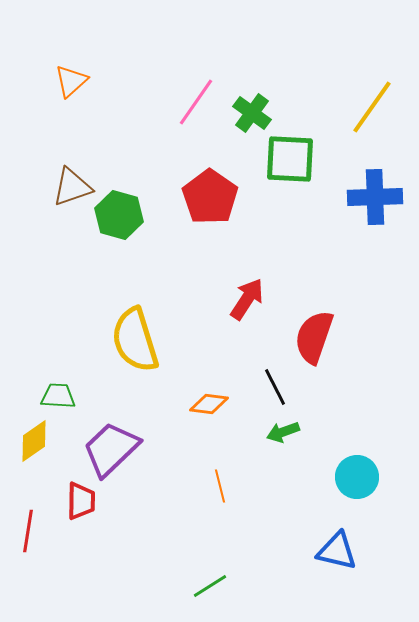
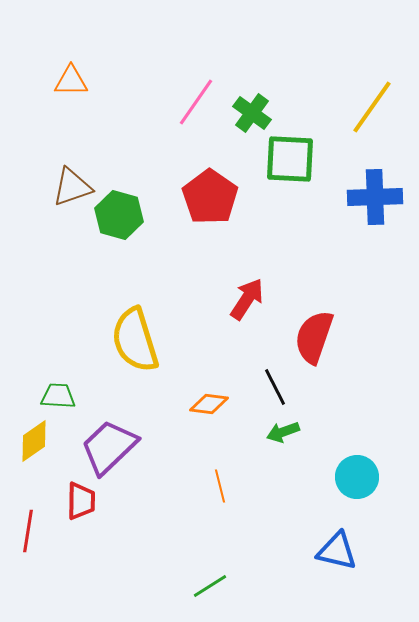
orange triangle: rotated 42 degrees clockwise
purple trapezoid: moved 2 px left, 2 px up
